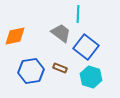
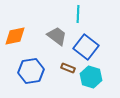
gray trapezoid: moved 4 px left, 3 px down
brown rectangle: moved 8 px right
